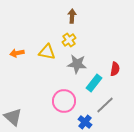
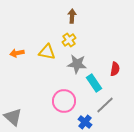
cyan rectangle: rotated 72 degrees counterclockwise
